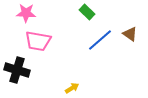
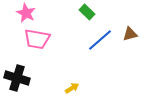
pink star: rotated 24 degrees clockwise
brown triangle: rotated 49 degrees counterclockwise
pink trapezoid: moved 1 px left, 2 px up
black cross: moved 8 px down
